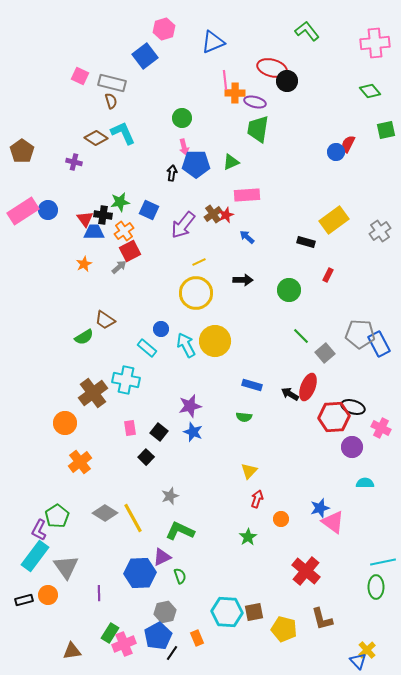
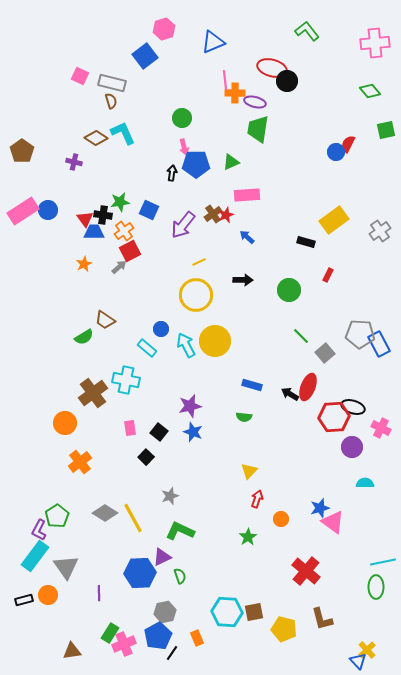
yellow circle at (196, 293): moved 2 px down
